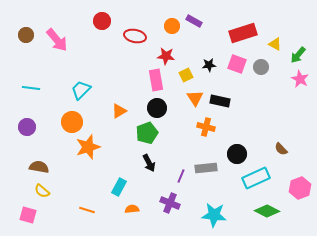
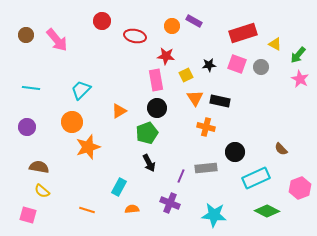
black circle at (237, 154): moved 2 px left, 2 px up
